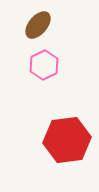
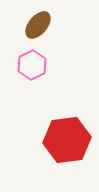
pink hexagon: moved 12 px left
